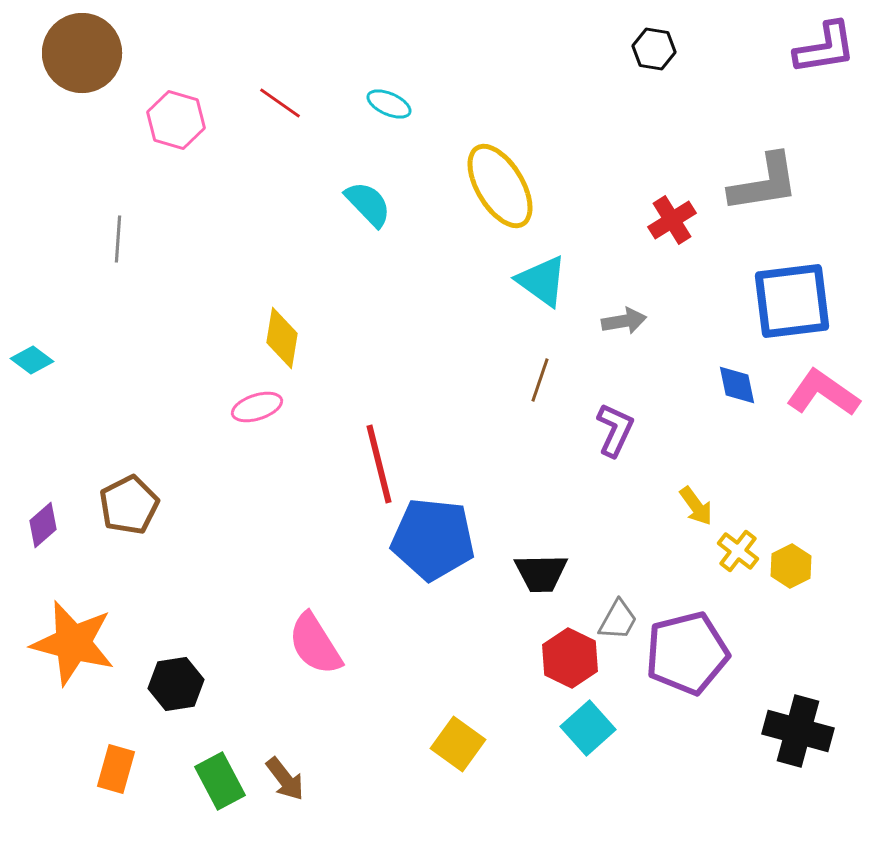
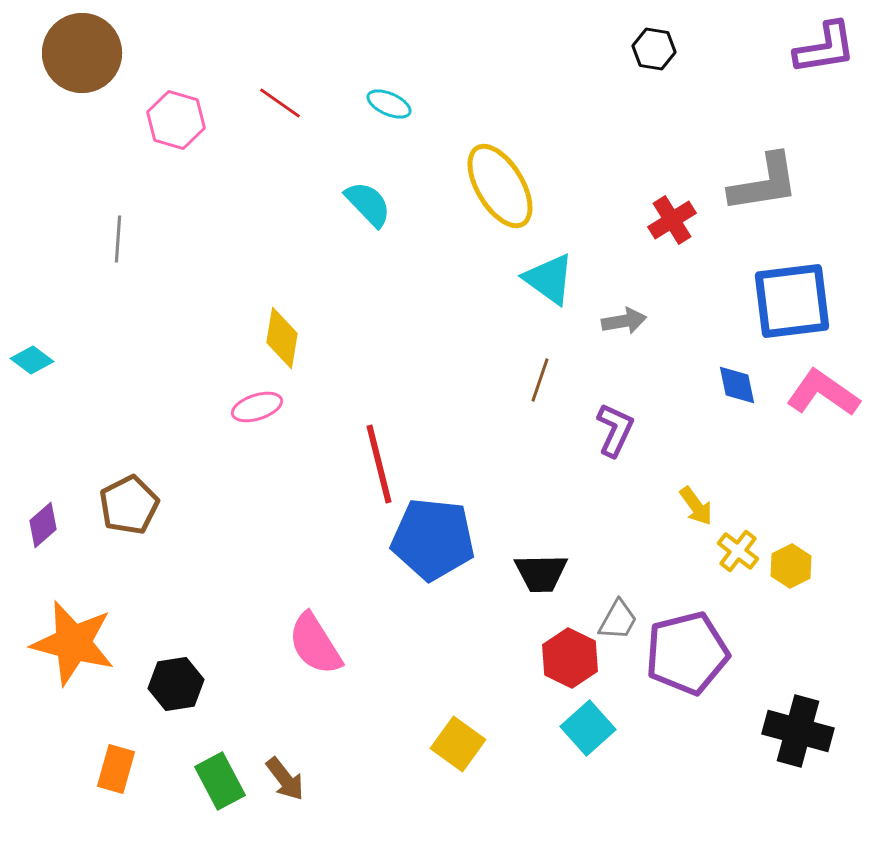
cyan triangle at (542, 281): moved 7 px right, 2 px up
